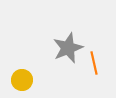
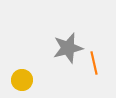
gray star: rotated 8 degrees clockwise
